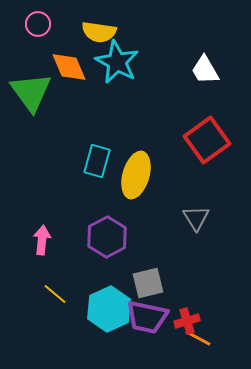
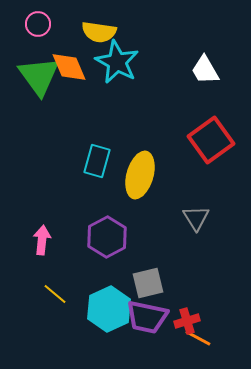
green triangle: moved 8 px right, 16 px up
red square: moved 4 px right
yellow ellipse: moved 4 px right
